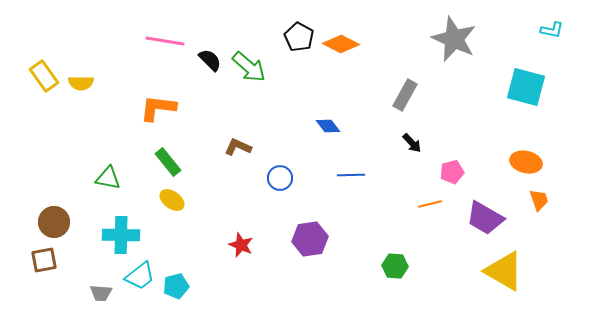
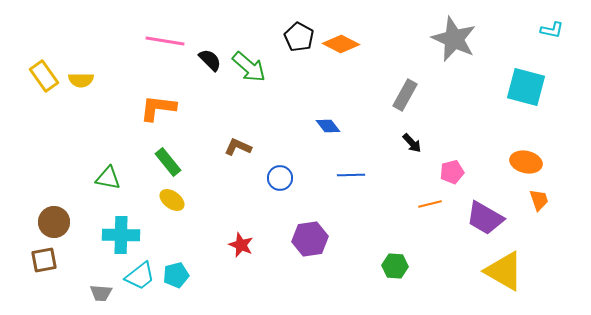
yellow semicircle: moved 3 px up
cyan pentagon: moved 11 px up
